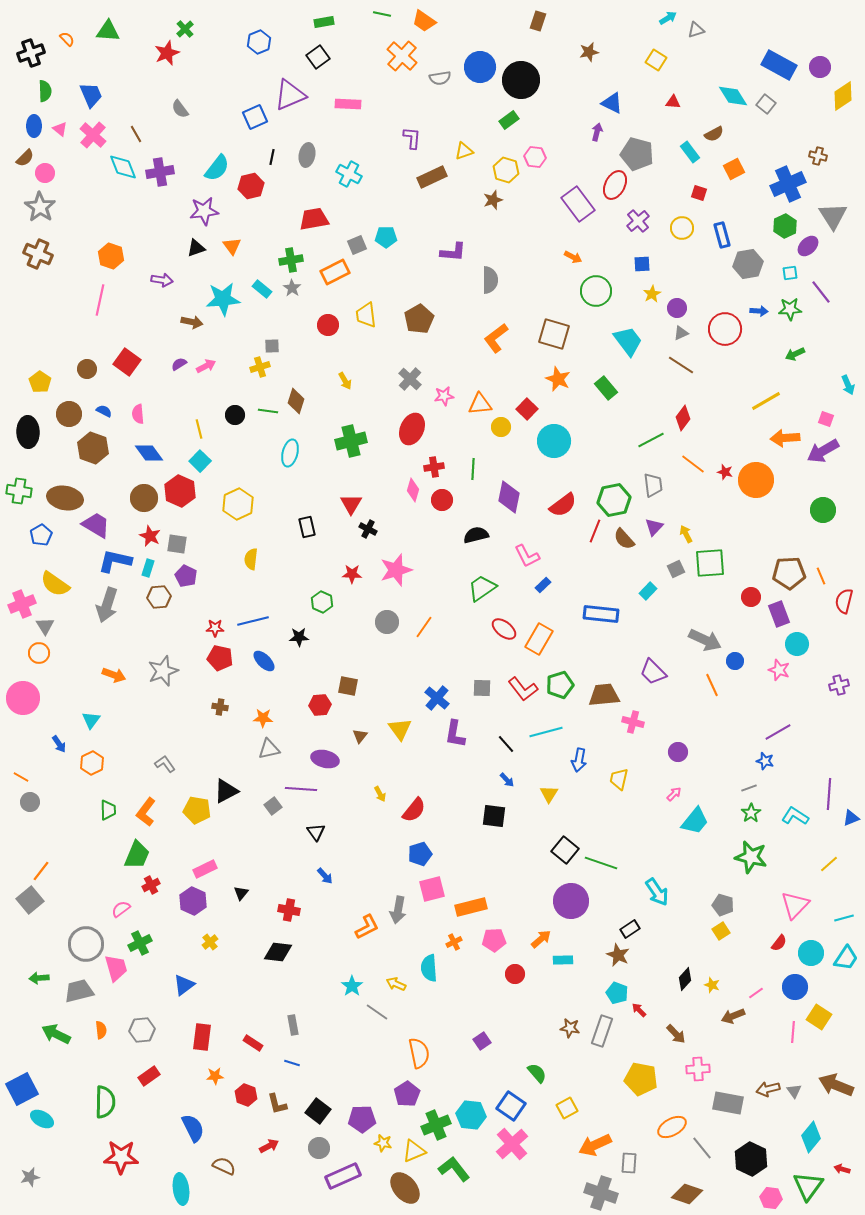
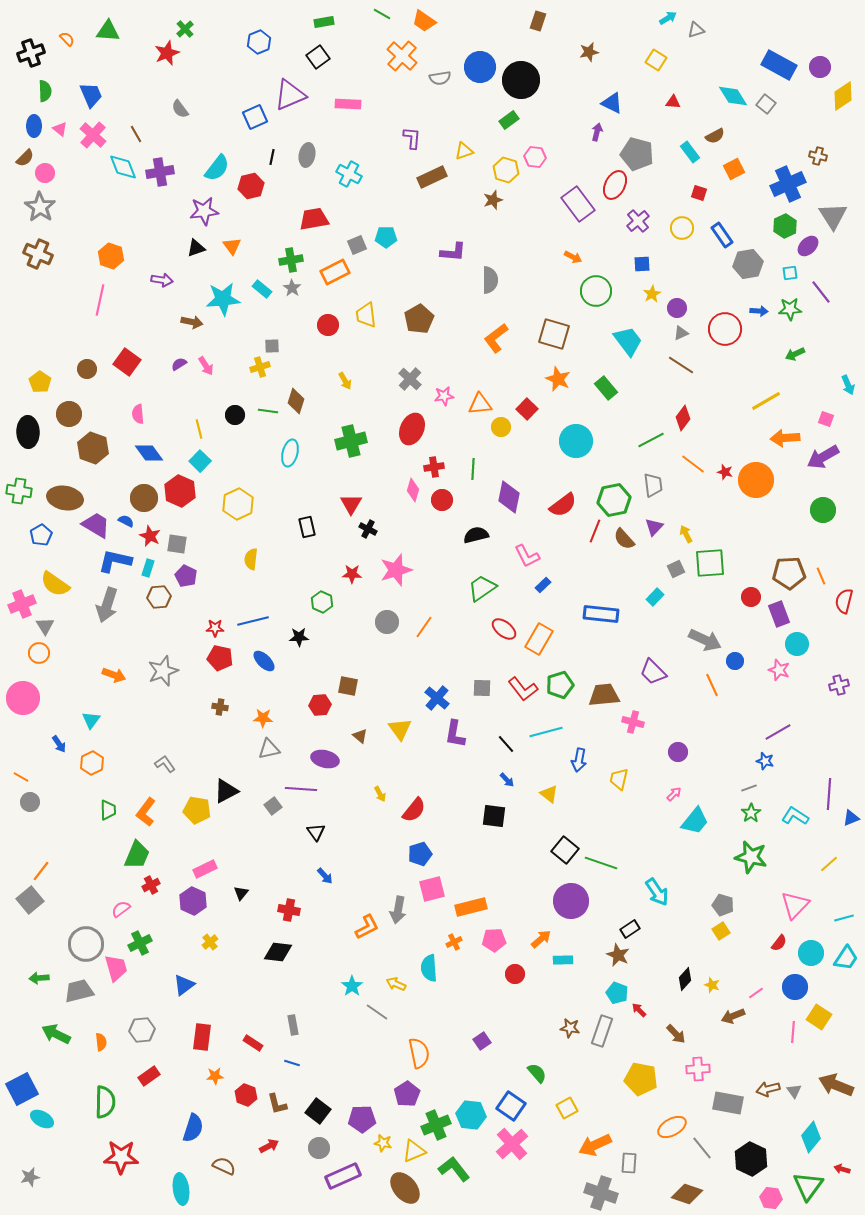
green line at (382, 14): rotated 18 degrees clockwise
brown semicircle at (714, 134): moved 1 px right, 2 px down
blue rectangle at (722, 235): rotated 20 degrees counterclockwise
pink arrow at (206, 366): rotated 84 degrees clockwise
blue semicircle at (104, 411): moved 22 px right, 110 px down
cyan circle at (554, 441): moved 22 px right
purple arrow at (823, 451): moved 6 px down
cyan rectangle at (648, 591): moved 7 px right, 6 px down
brown triangle at (360, 736): rotated 28 degrees counterclockwise
yellow triangle at (549, 794): rotated 24 degrees counterclockwise
orange semicircle at (101, 1030): moved 12 px down
blue semicircle at (193, 1128): rotated 44 degrees clockwise
